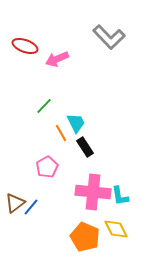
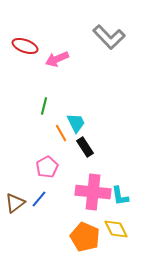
green line: rotated 30 degrees counterclockwise
blue line: moved 8 px right, 8 px up
